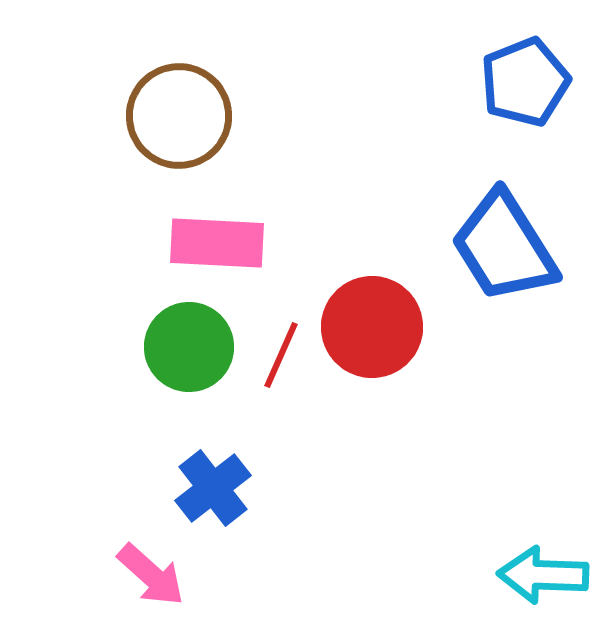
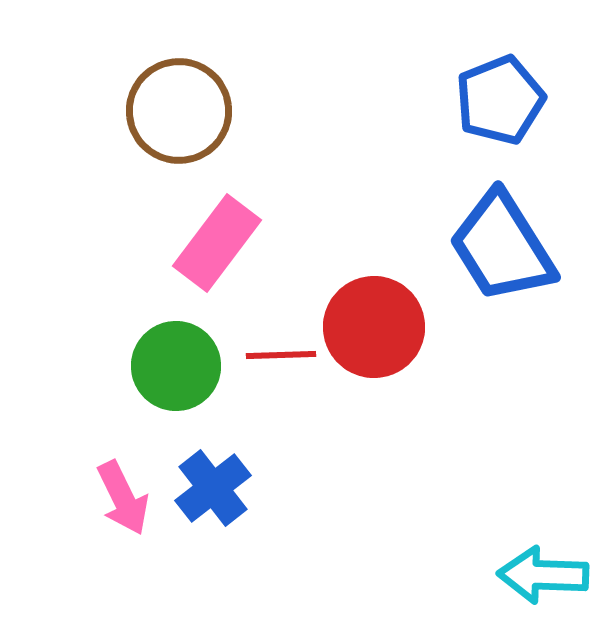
blue pentagon: moved 25 px left, 18 px down
brown circle: moved 5 px up
pink rectangle: rotated 56 degrees counterclockwise
blue trapezoid: moved 2 px left
red circle: moved 2 px right
green circle: moved 13 px left, 19 px down
red line: rotated 64 degrees clockwise
pink arrow: moved 28 px left, 77 px up; rotated 22 degrees clockwise
